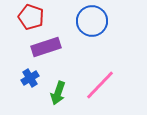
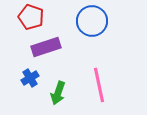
pink line: moved 1 px left; rotated 56 degrees counterclockwise
